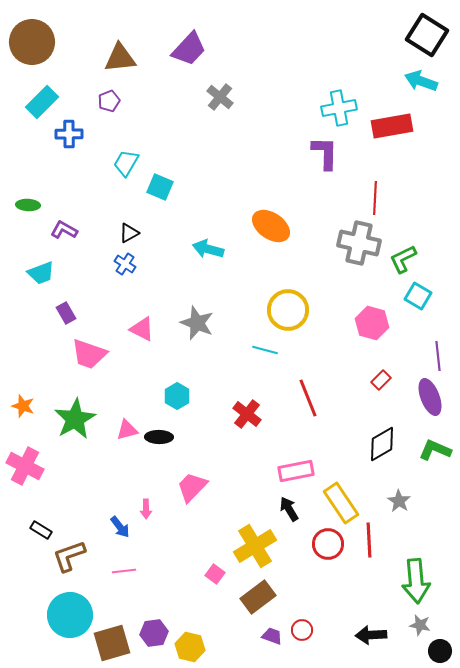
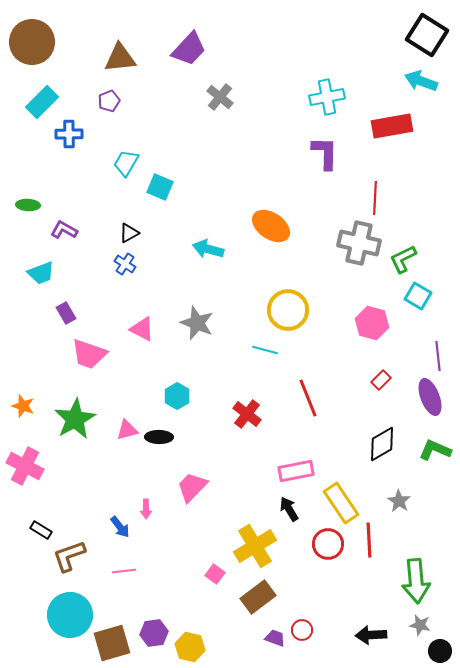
cyan cross at (339, 108): moved 12 px left, 11 px up
purple trapezoid at (272, 636): moved 3 px right, 2 px down
